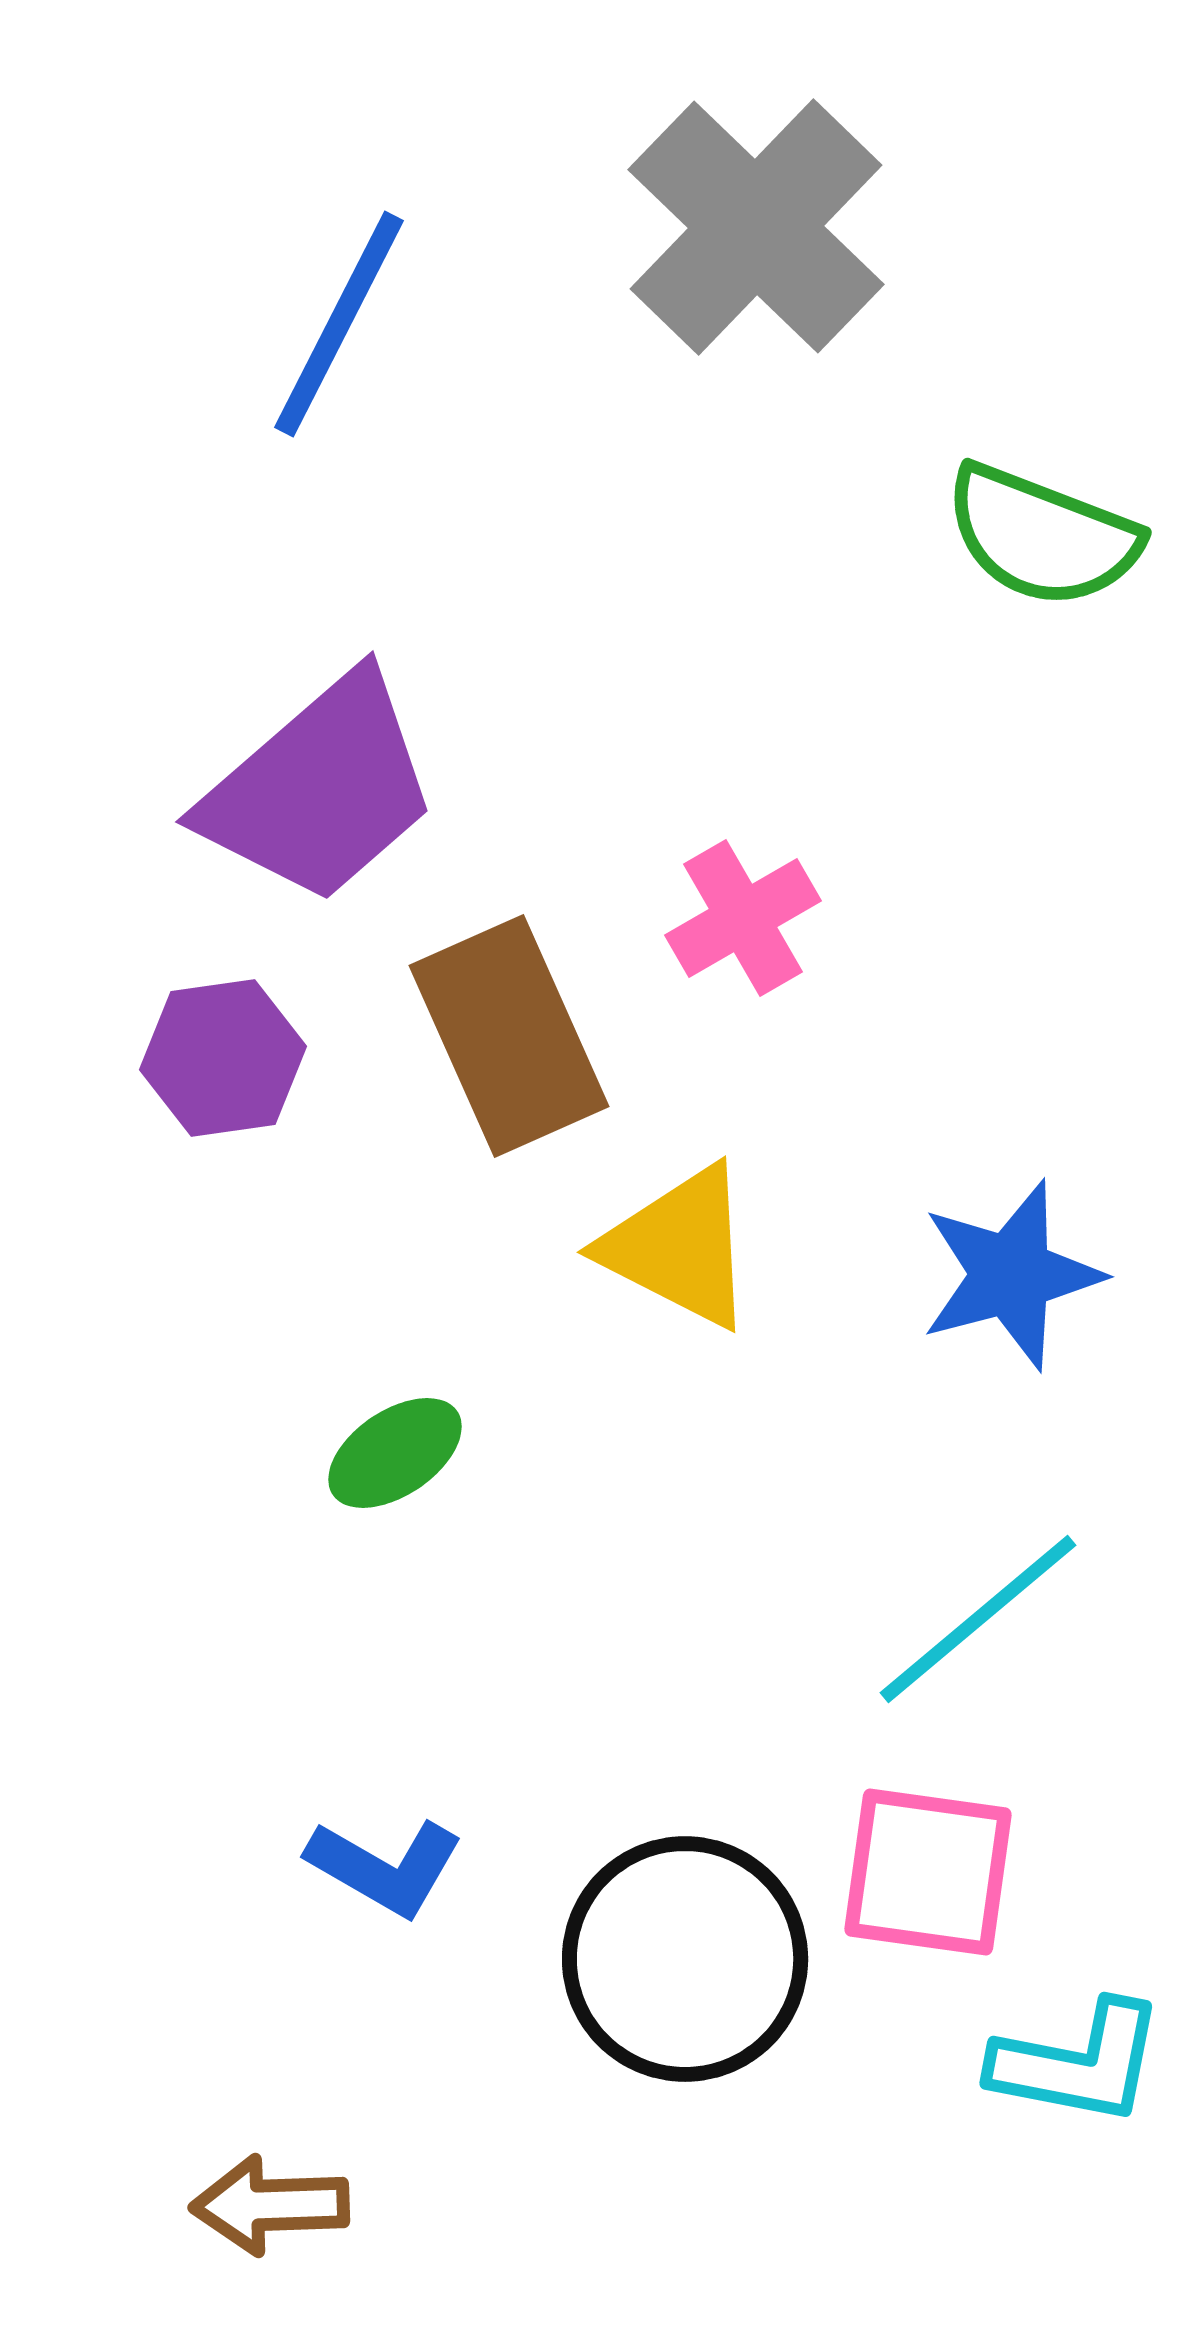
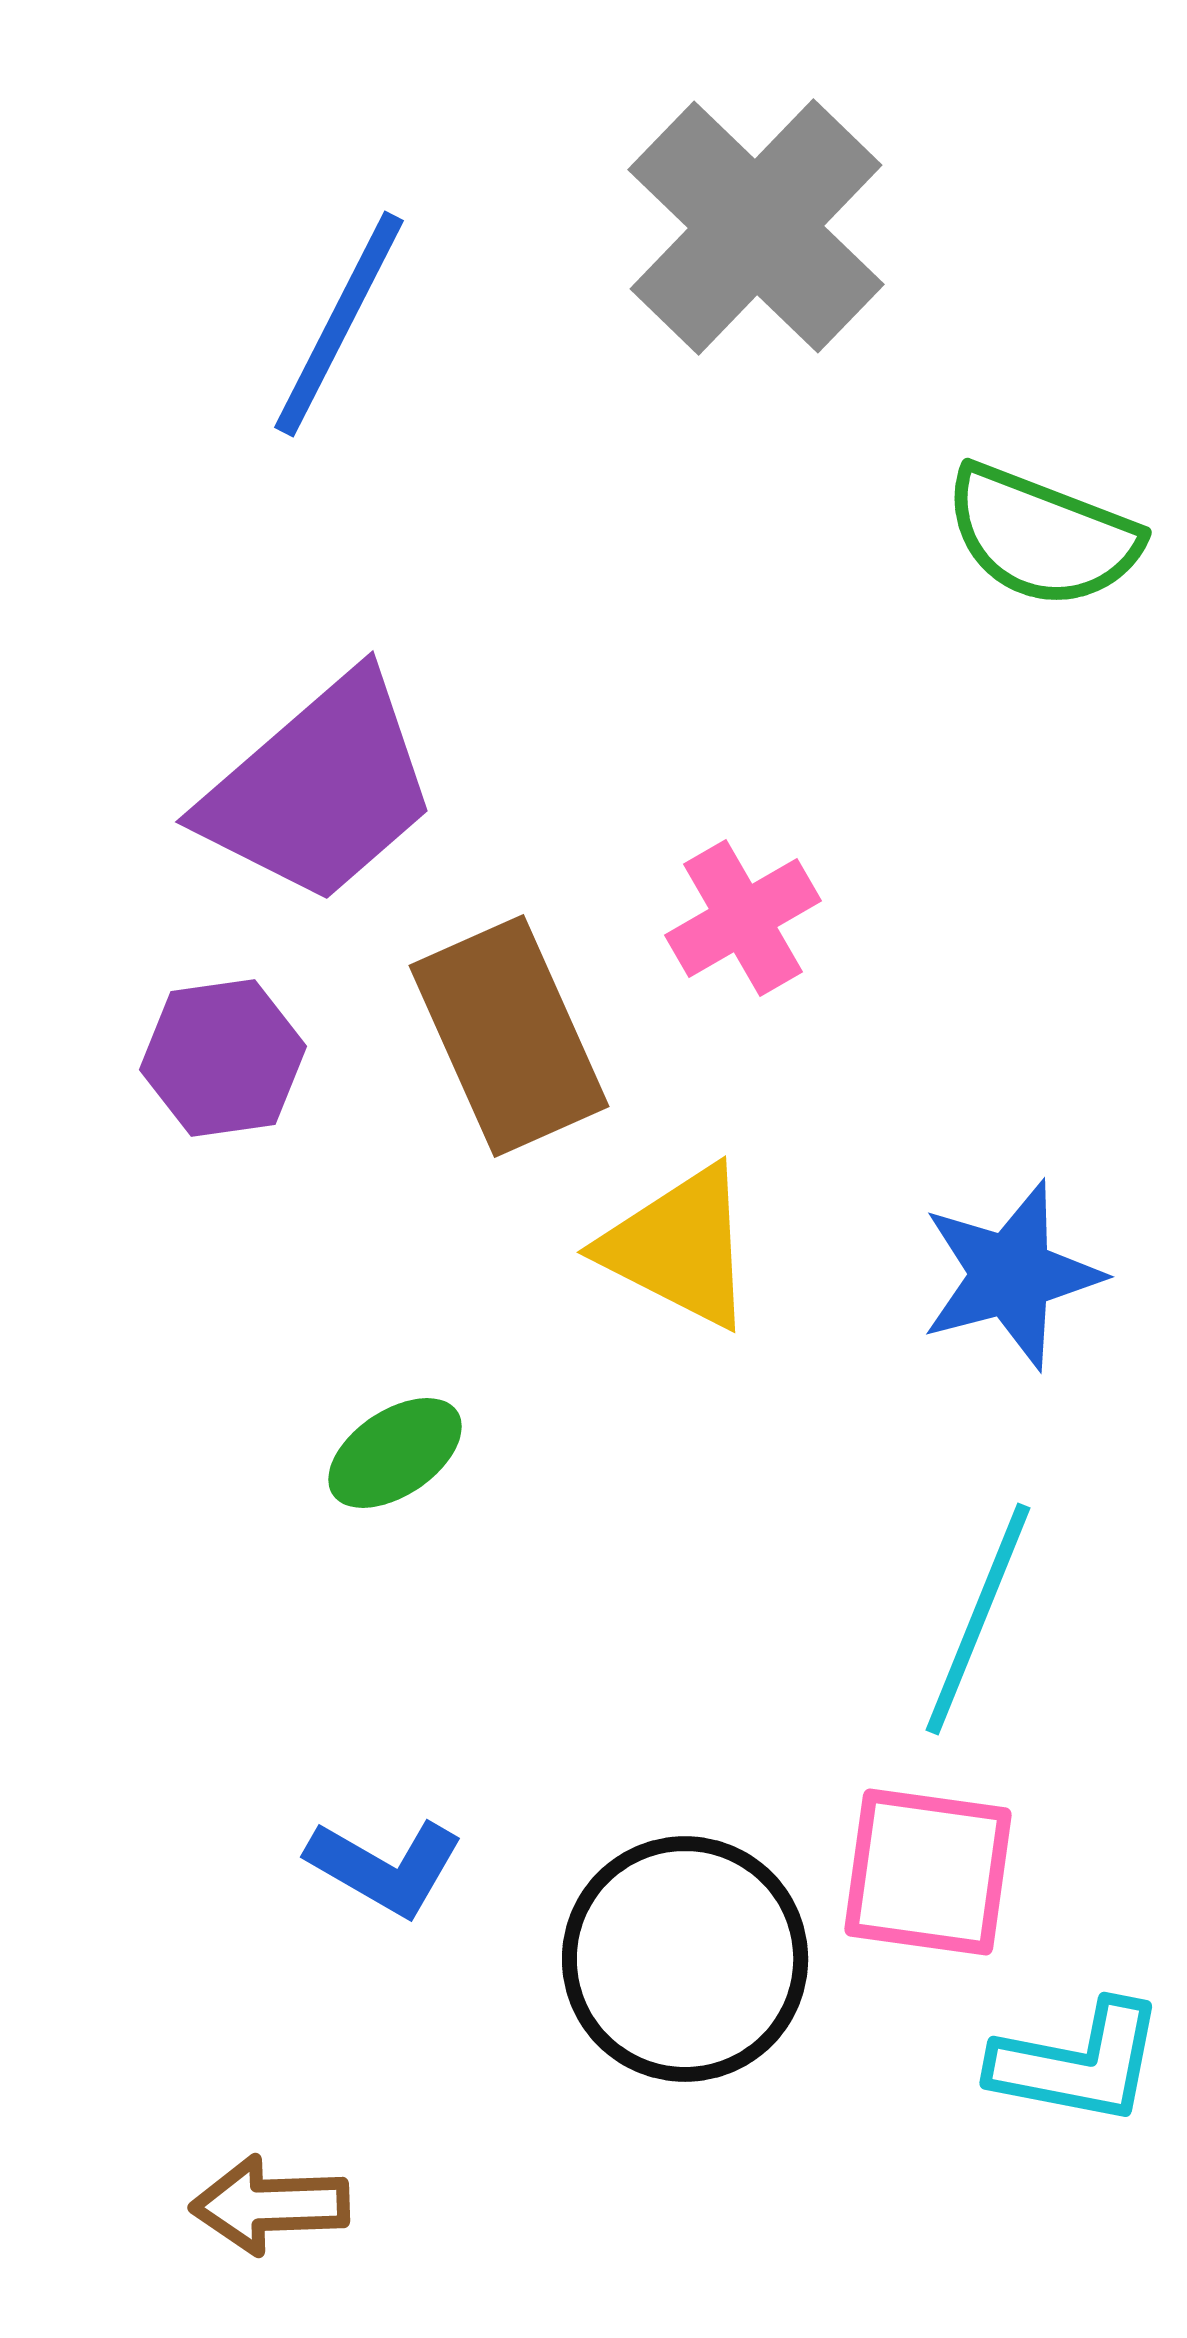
cyan line: rotated 28 degrees counterclockwise
